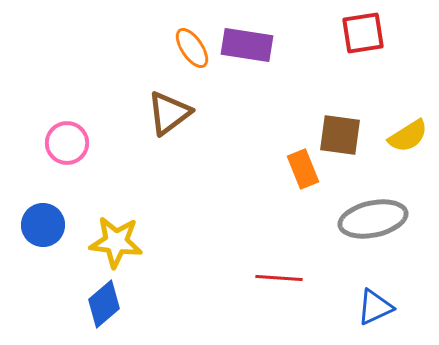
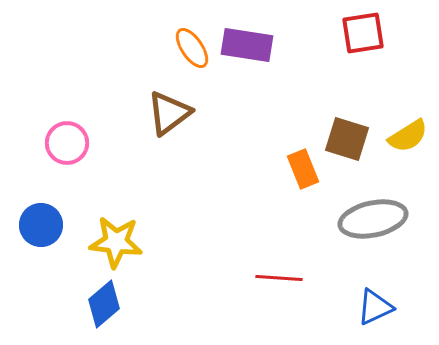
brown square: moved 7 px right, 4 px down; rotated 9 degrees clockwise
blue circle: moved 2 px left
